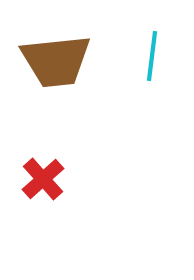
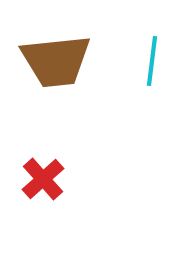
cyan line: moved 5 px down
